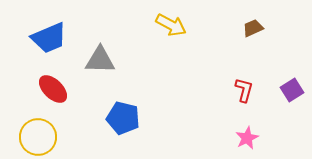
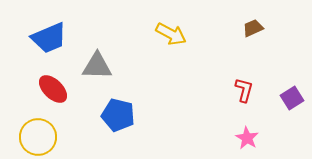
yellow arrow: moved 9 px down
gray triangle: moved 3 px left, 6 px down
purple square: moved 8 px down
blue pentagon: moved 5 px left, 3 px up
pink star: rotated 15 degrees counterclockwise
